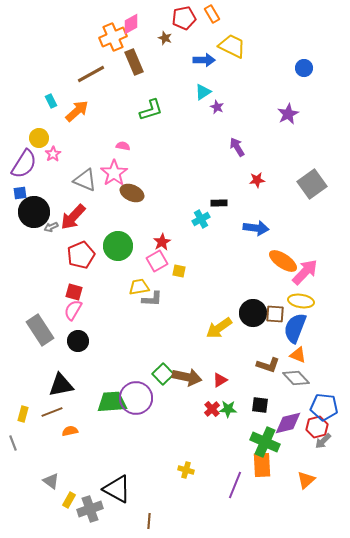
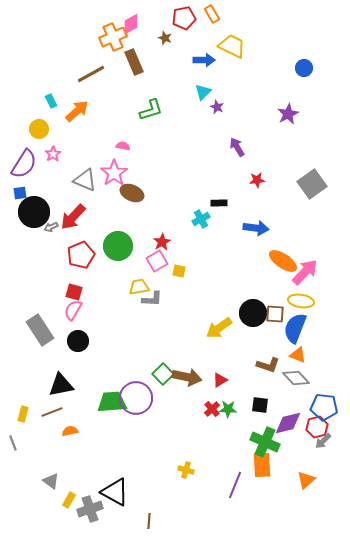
cyan triangle at (203, 92): rotated 12 degrees counterclockwise
yellow circle at (39, 138): moved 9 px up
black triangle at (117, 489): moved 2 px left, 3 px down
